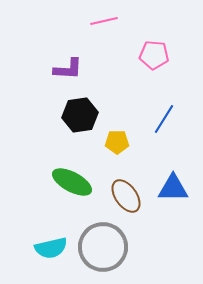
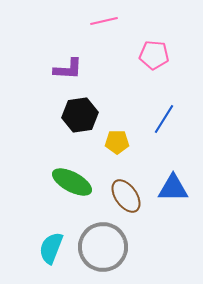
cyan semicircle: rotated 124 degrees clockwise
